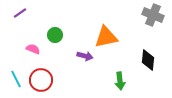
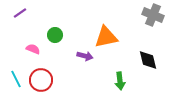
black diamond: rotated 20 degrees counterclockwise
